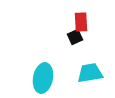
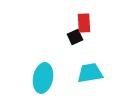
red rectangle: moved 3 px right, 1 px down
